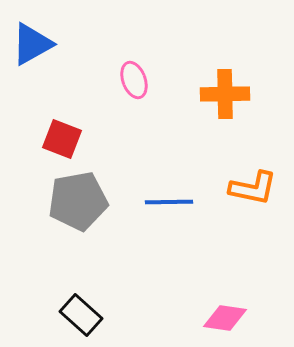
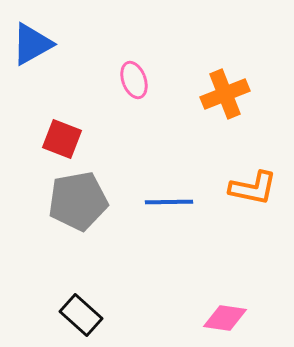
orange cross: rotated 21 degrees counterclockwise
